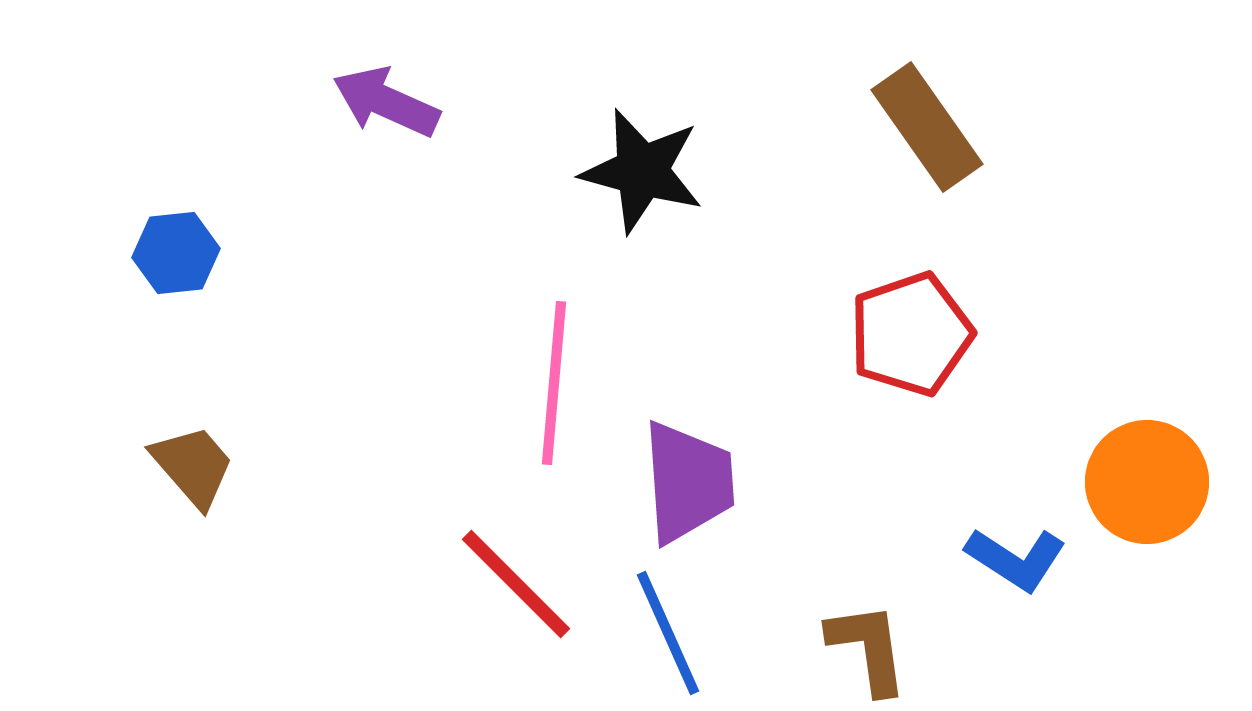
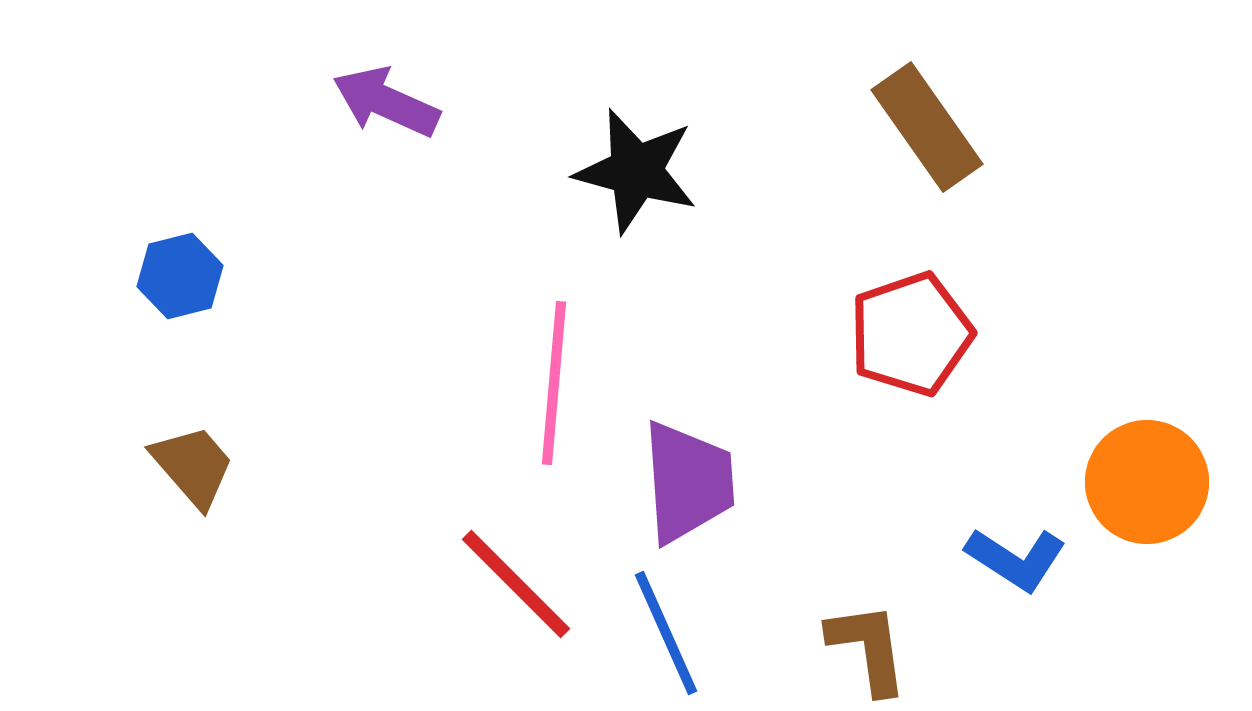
black star: moved 6 px left
blue hexagon: moved 4 px right, 23 px down; rotated 8 degrees counterclockwise
blue line: moved 2 px left
